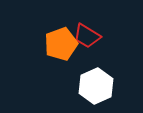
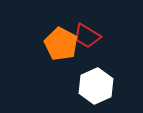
orange pentagon: rotated 24 degrees counterclockwise
